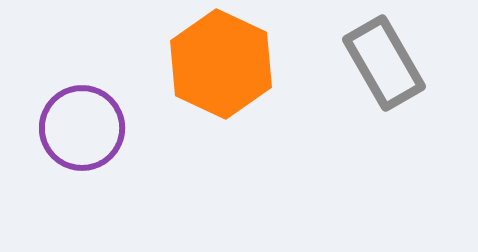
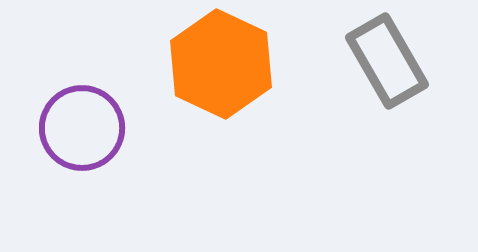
gray rectangle: moved 3 px right, 2 px up
